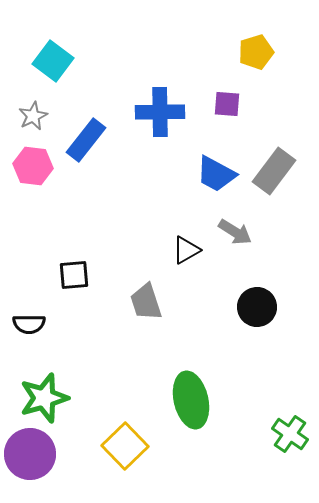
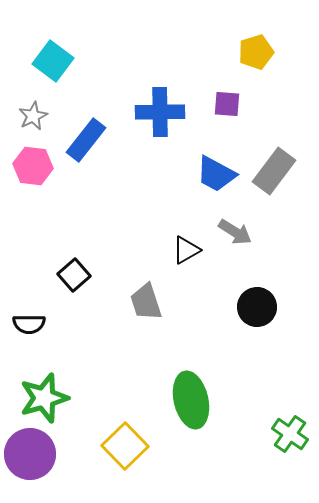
black square: rotated 36 degrees counterclockwise
